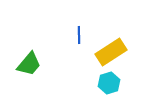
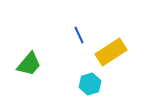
blue line: rotated 24 degrees counterclockwise
cyan hexagon: moved 19 px left, 1 px down
